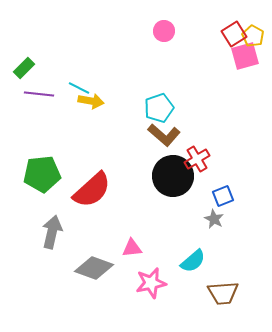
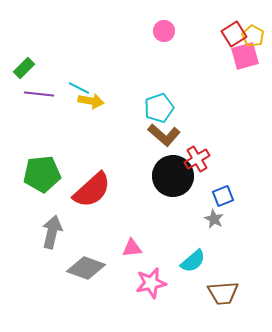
gray diamond: moved 8 px left
